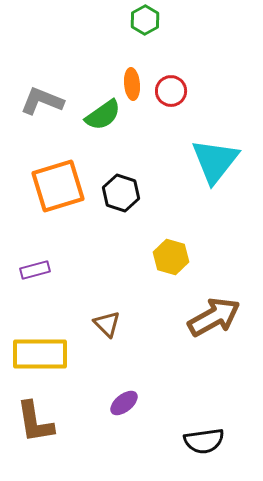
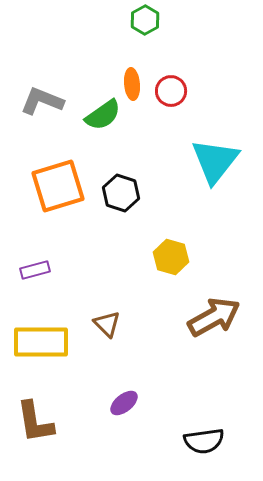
yellow rectangle: moved 1 px right, 12 px up
